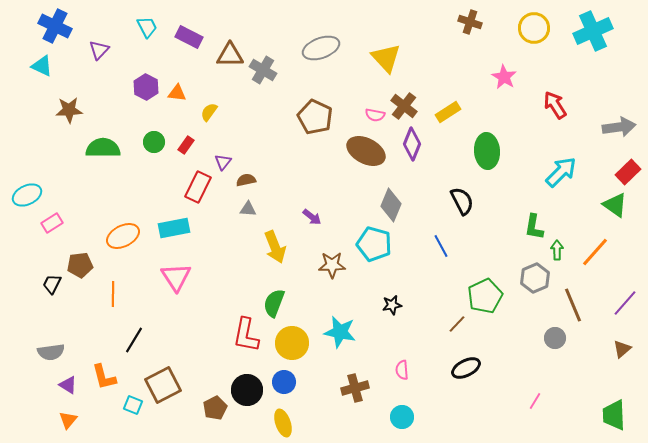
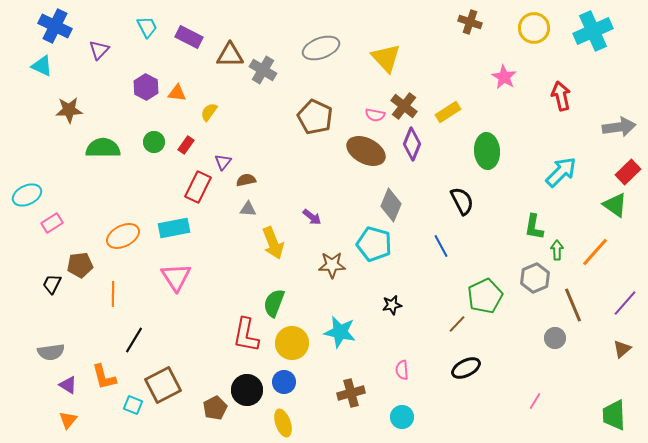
red arrow at (555, 105): moved 6 px right, 9 px up; rotated 20 degrees clockwise
yellow arrow at (275, 247): moved 2 px left, 4 px up
brown cross at (355, 388): moved 4 px left, 5 px down
